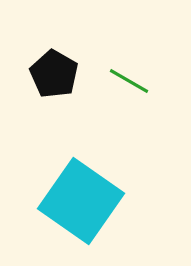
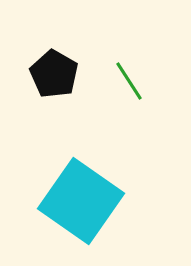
green line: rotated 27 degrees clockwise
